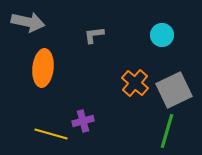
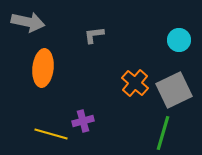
cyan circle: moved 17 px right, 5 px down
green line: moved 4 px left, 2 px down
